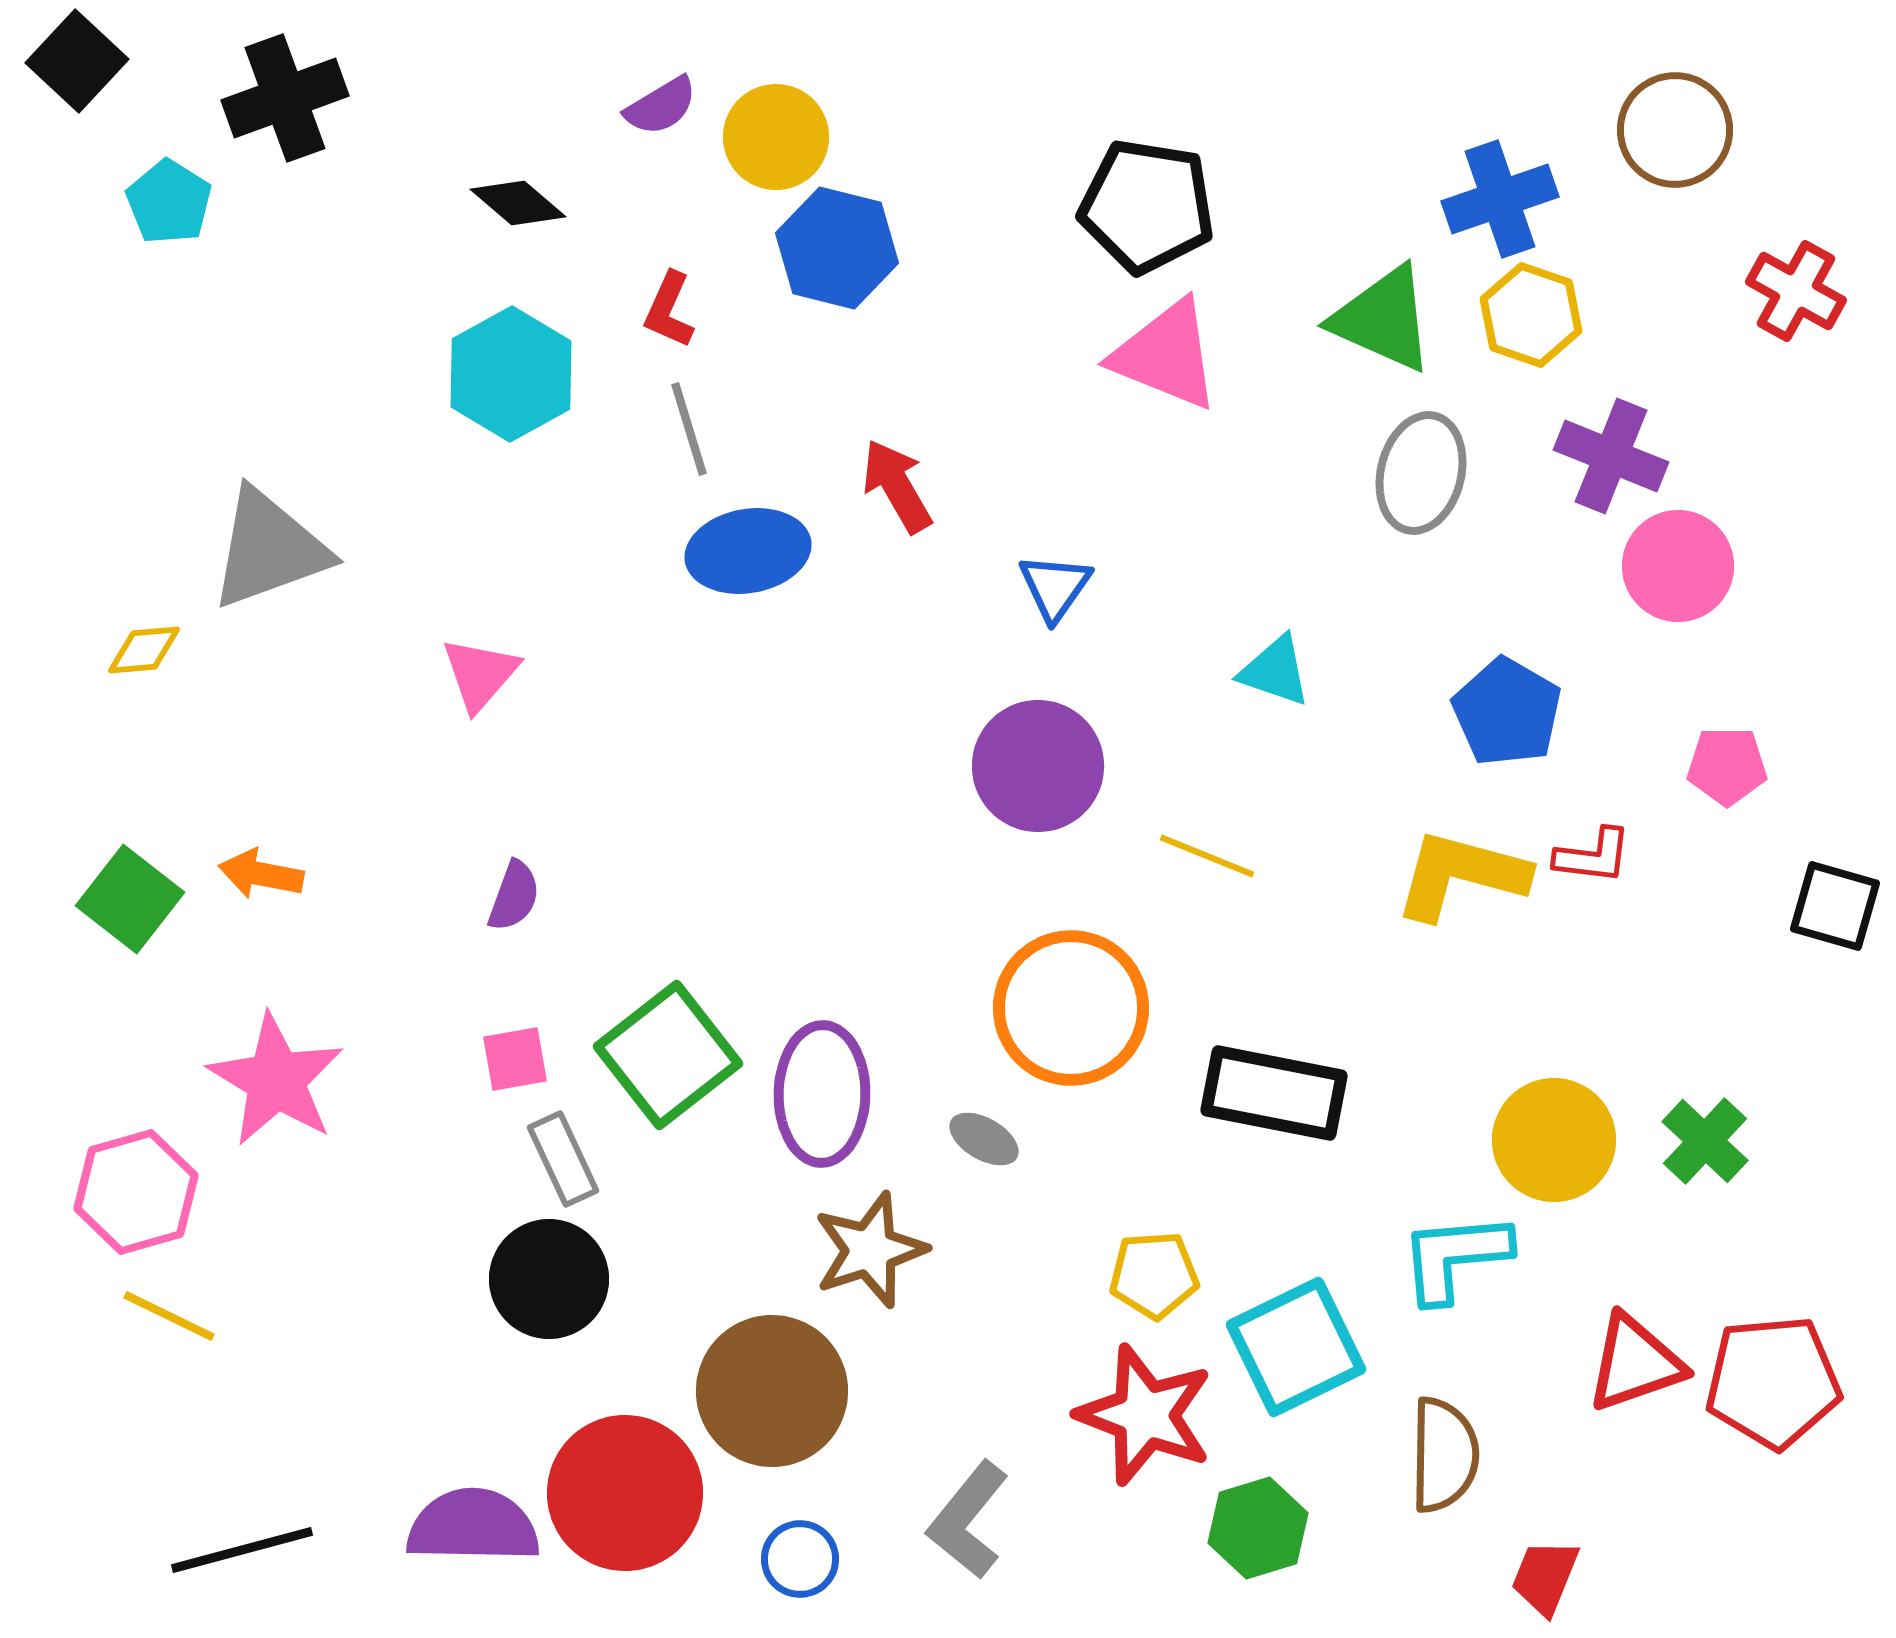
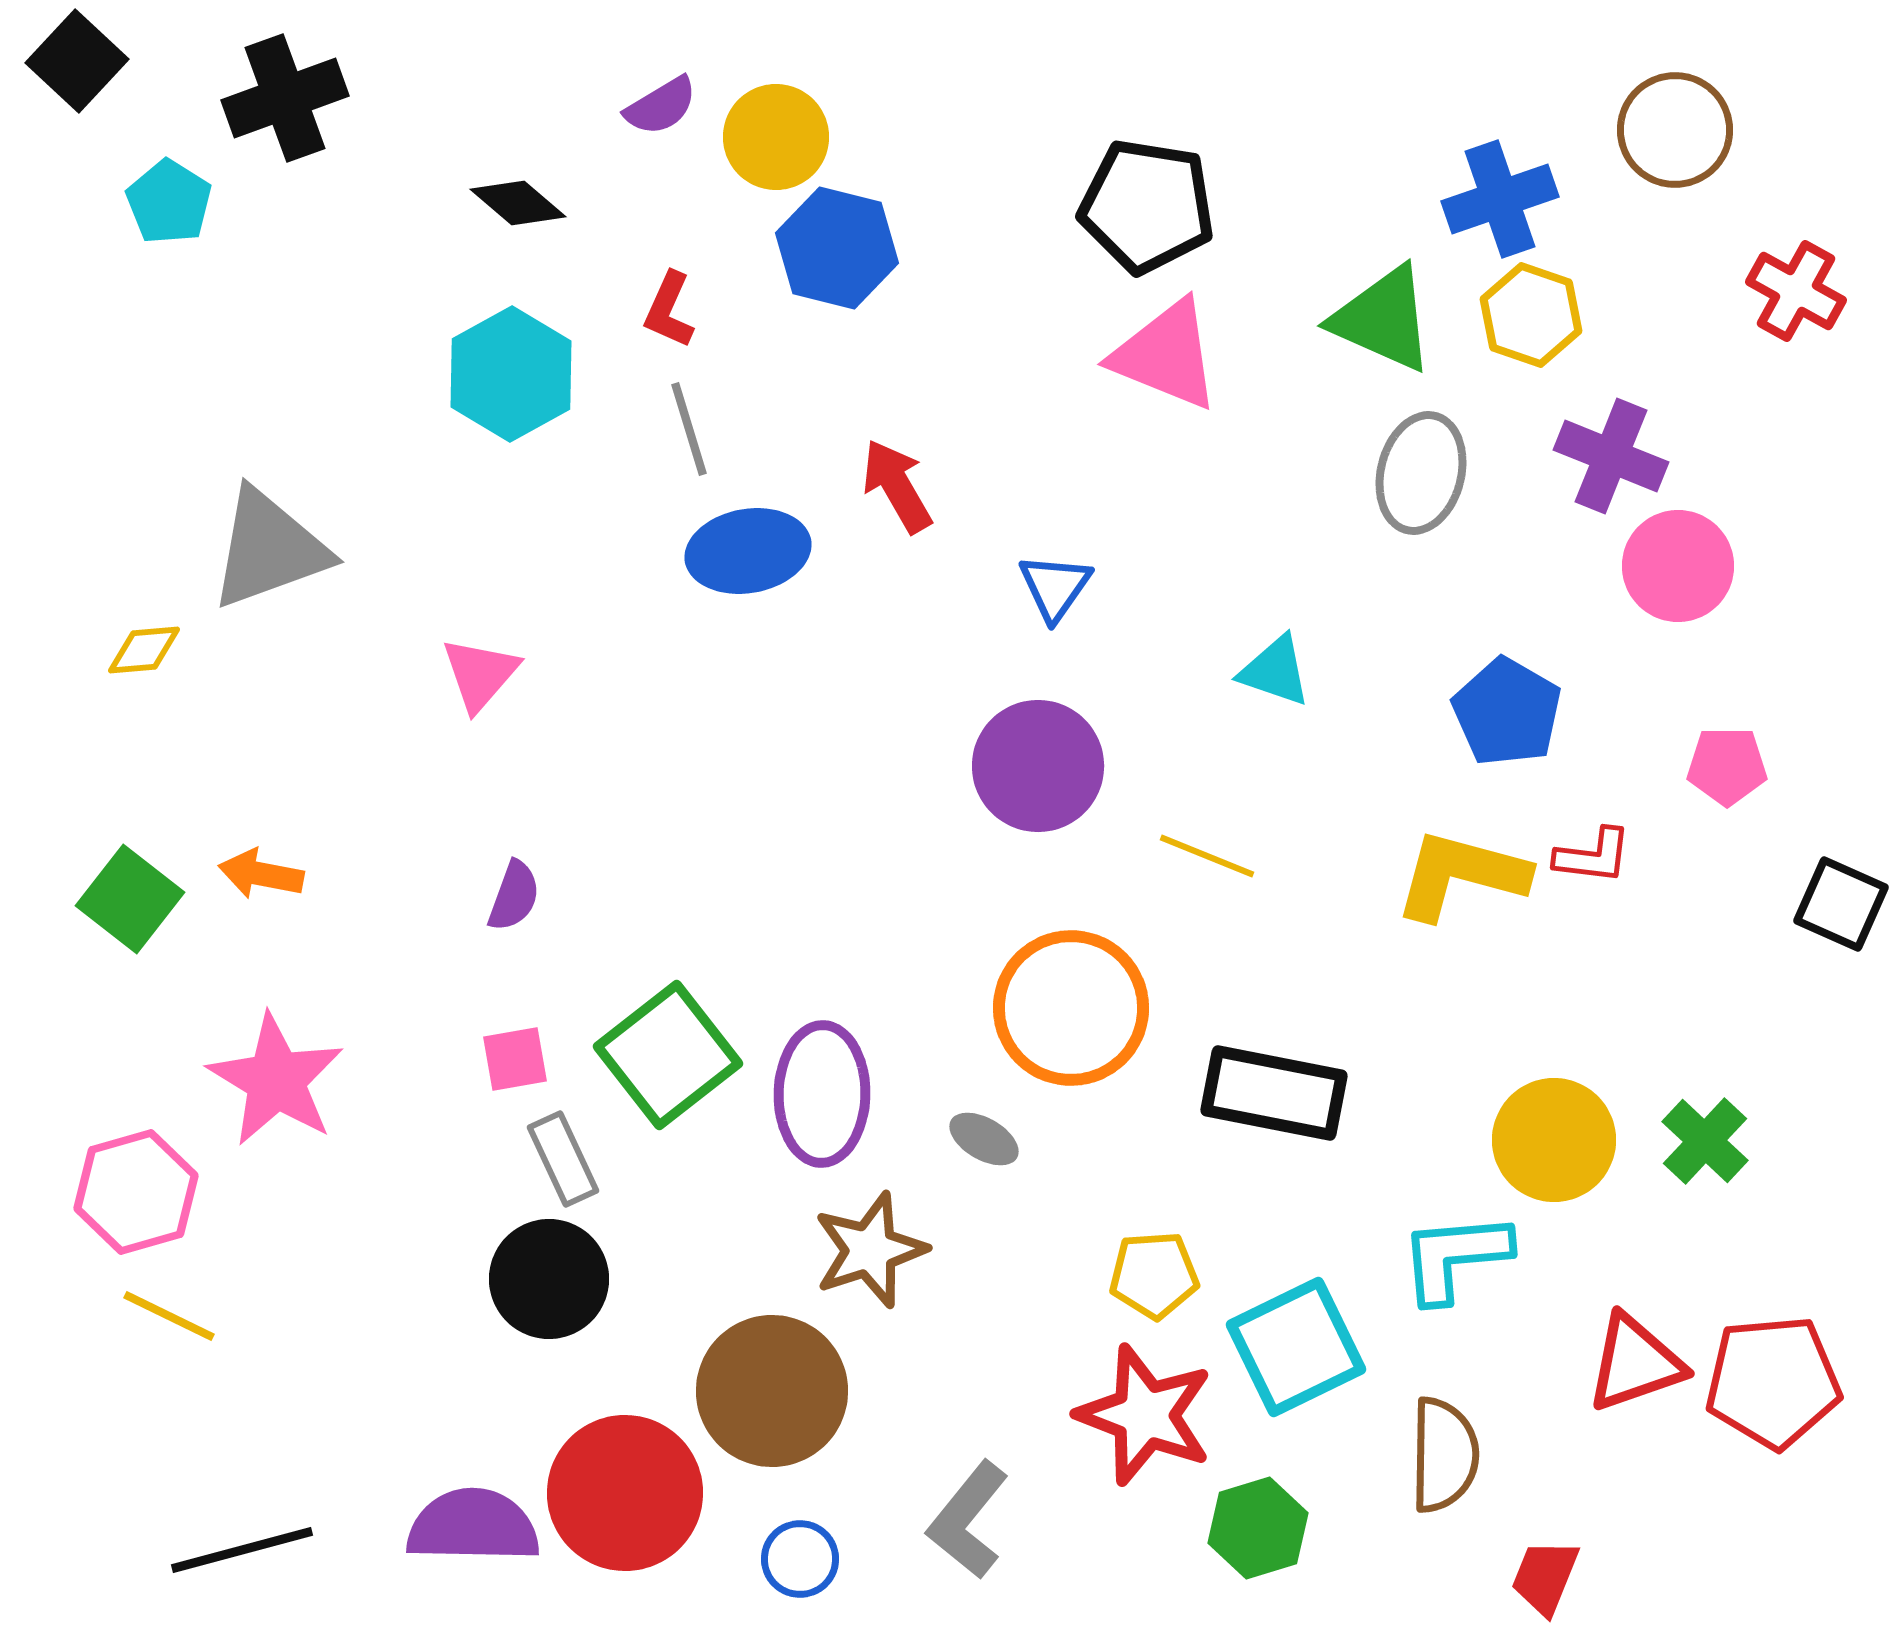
black square at (1835, 906): moved 6 px right, 2 px up; rotated 8 degrees clockwise
